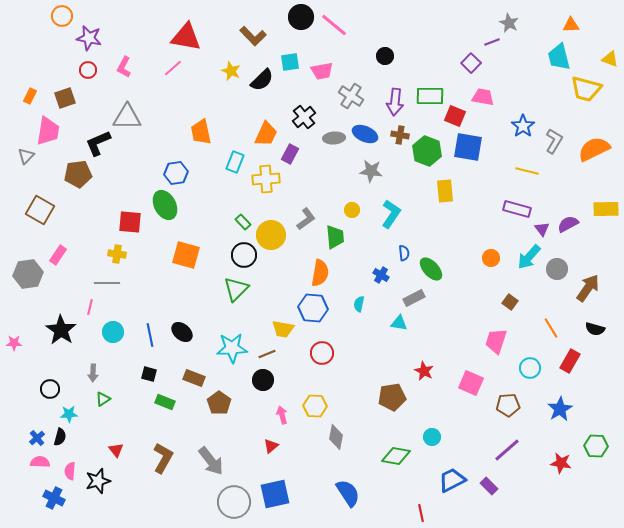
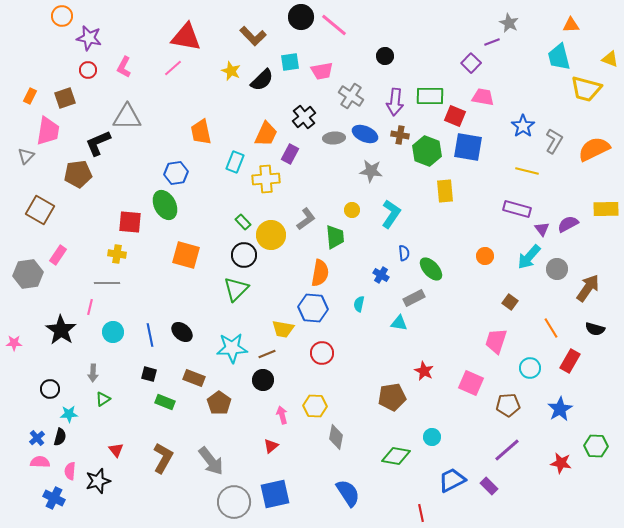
orange circle at (491, 258): moved 6 px left, 2 px up
